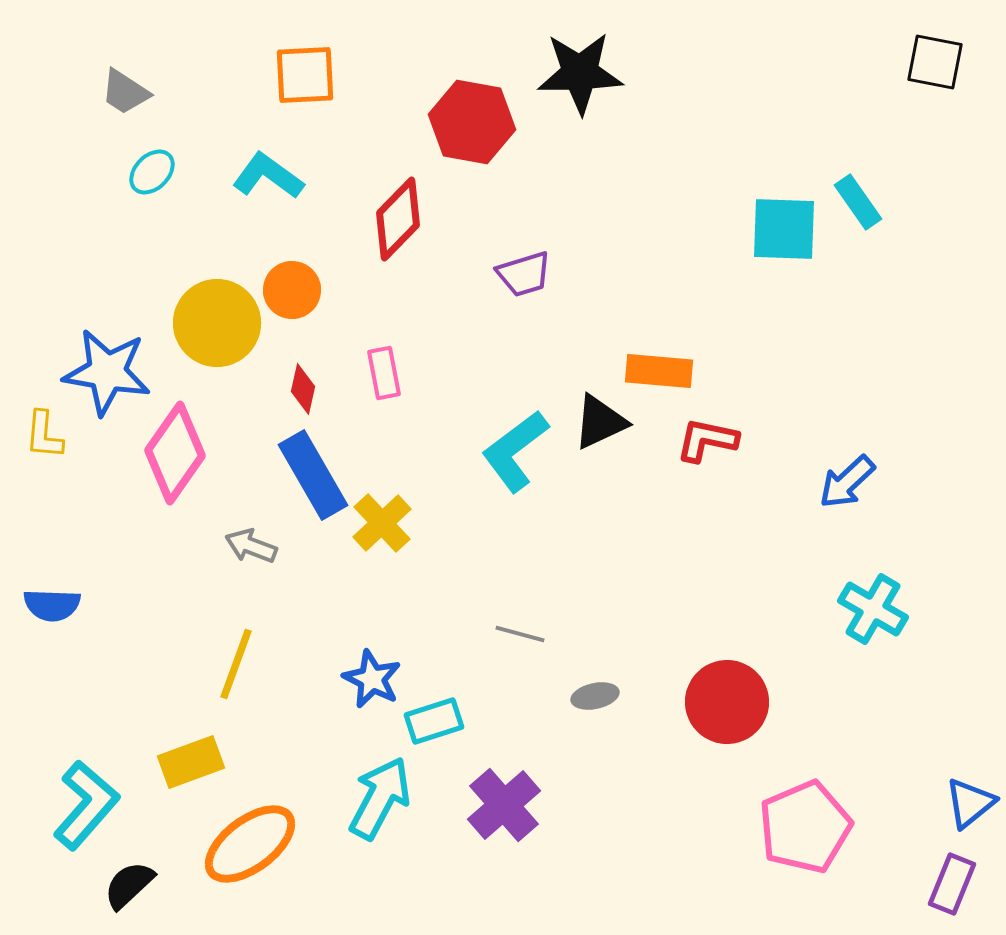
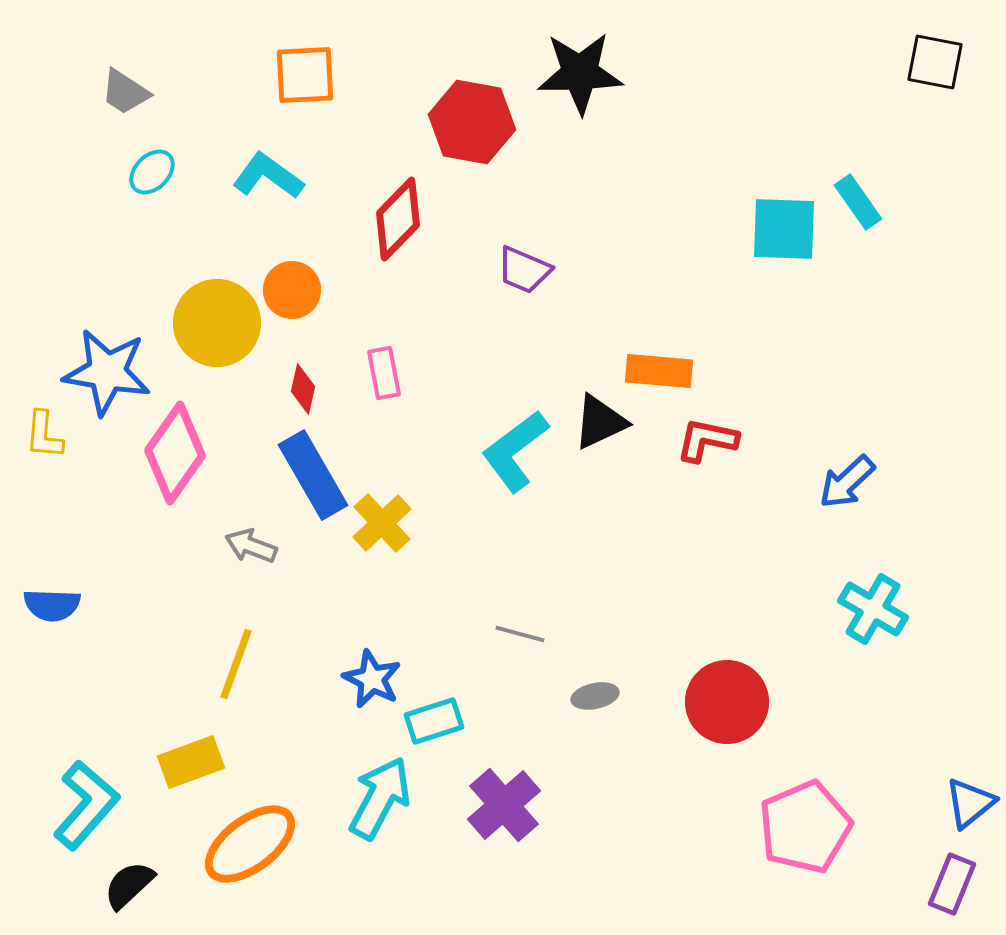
purple trapezoid at (524, 274): moved 4 px up; rotated 40 degrees clockwise
